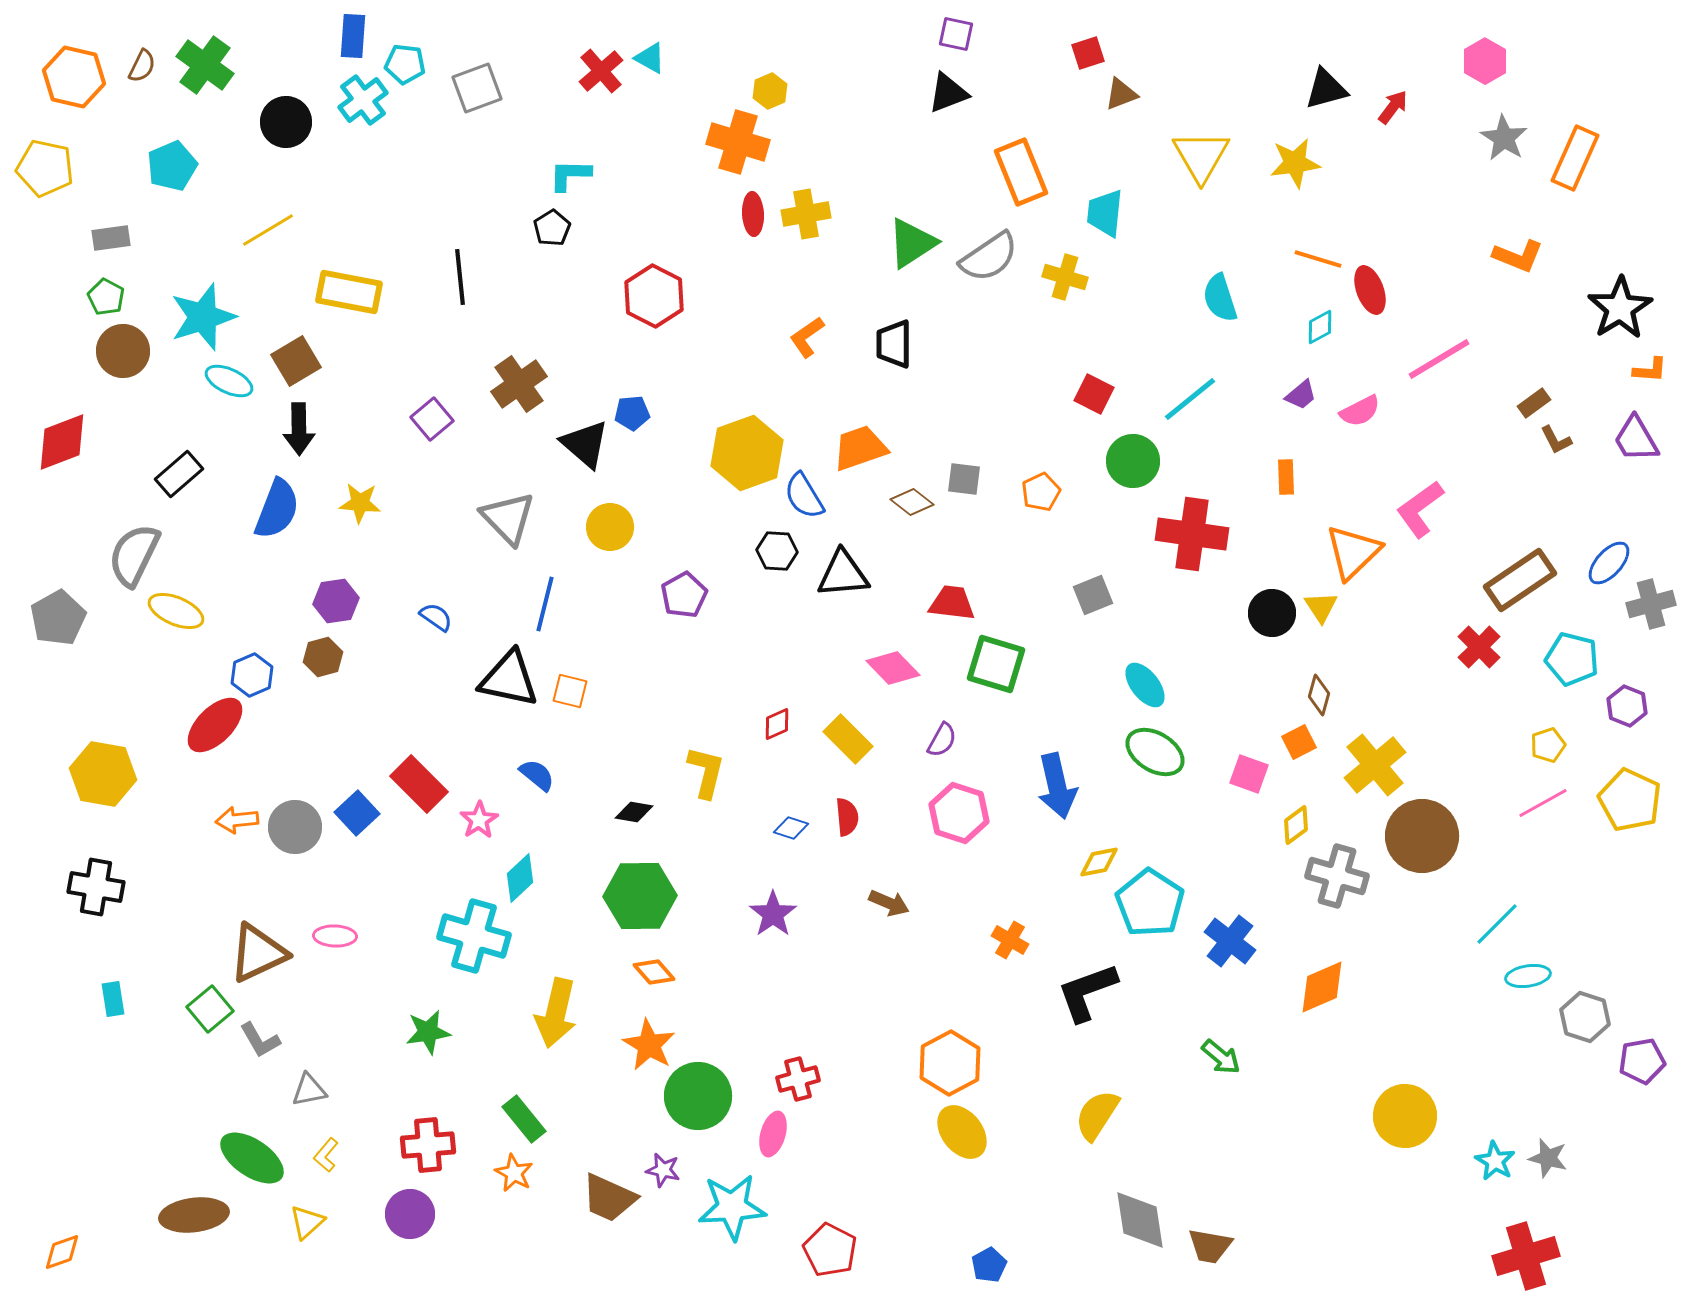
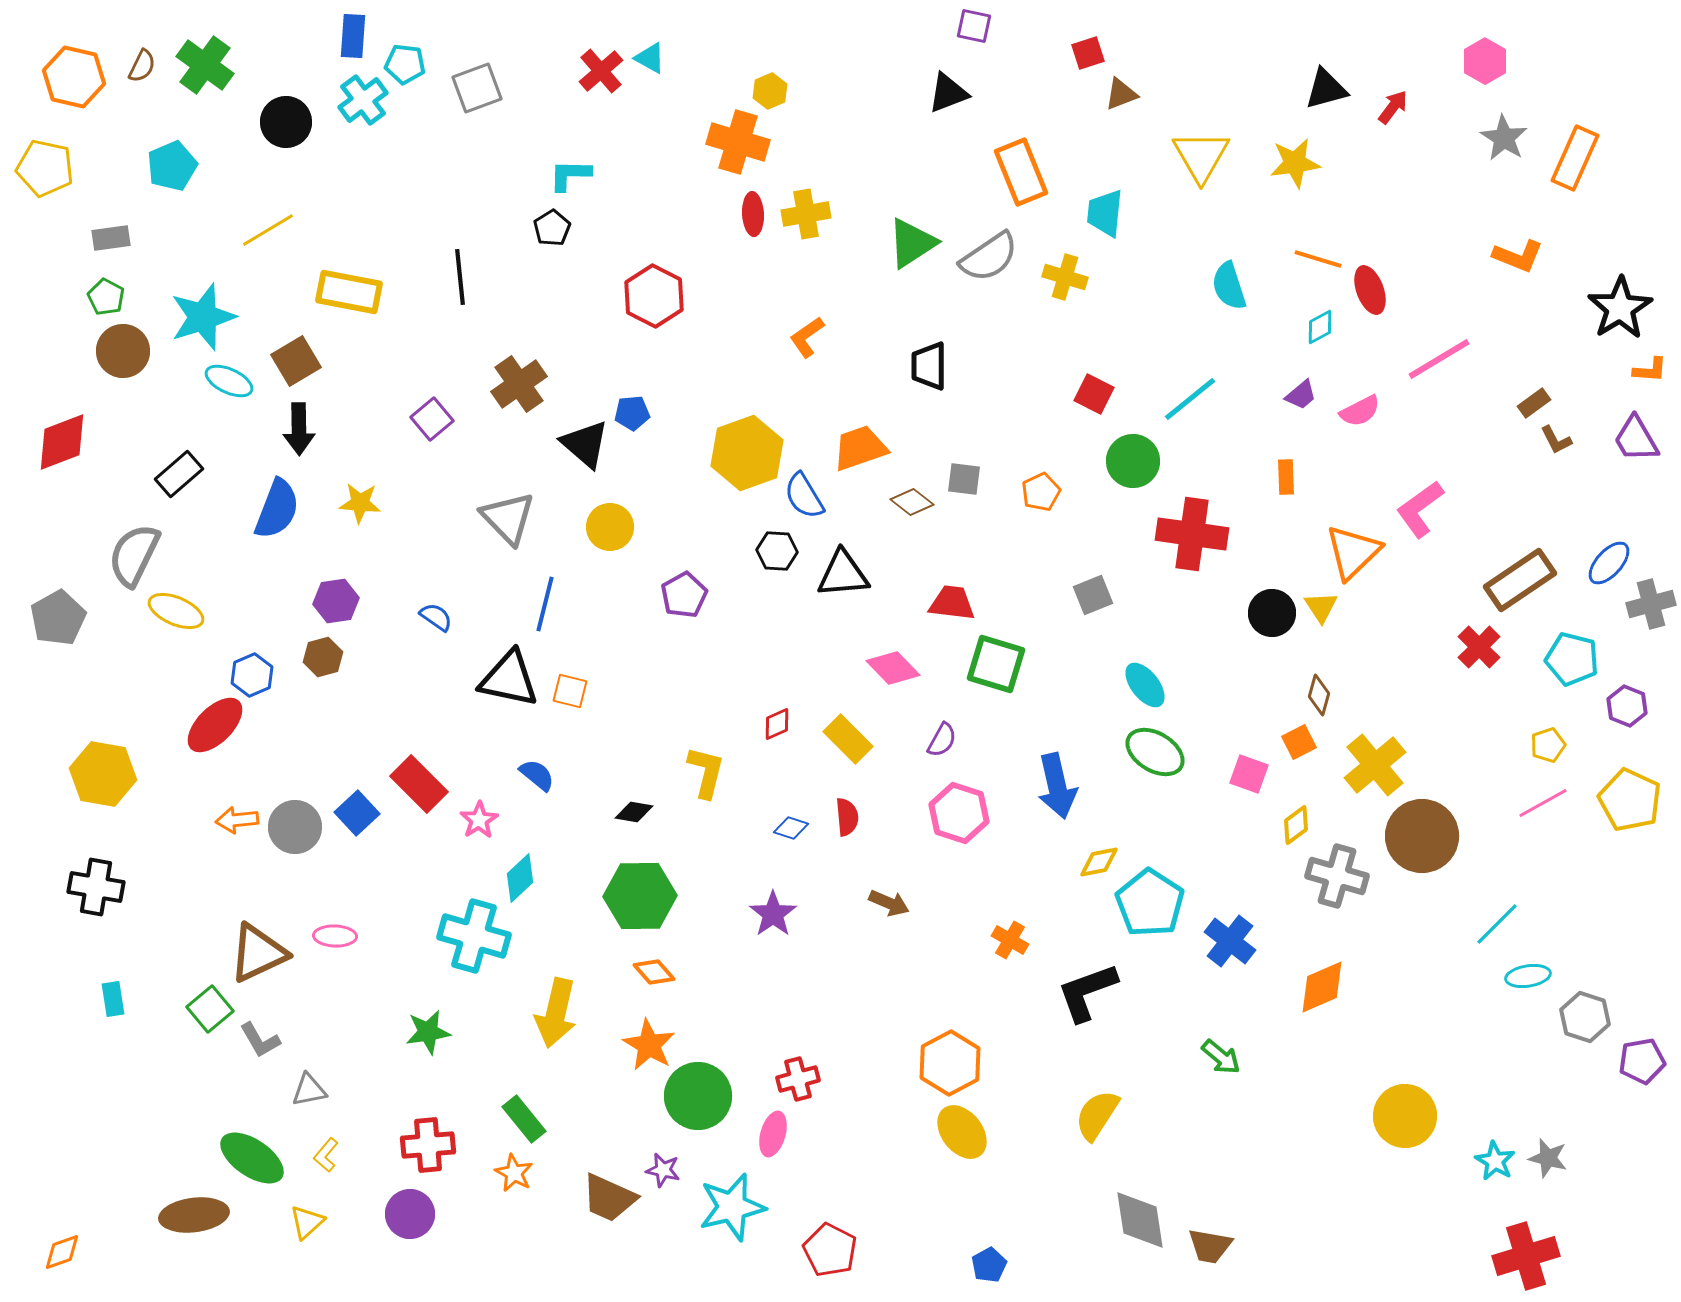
purple square at (956, 34): moved 18 px right, 8 px up
cyan semicircle at (1220, 298): moved 9 px right, 12 px up
black trapezoid at (894, 344): moved 35 px right, 22 px down
cyan star at (732, 1207): rotated 10 degrees counterclockwise
